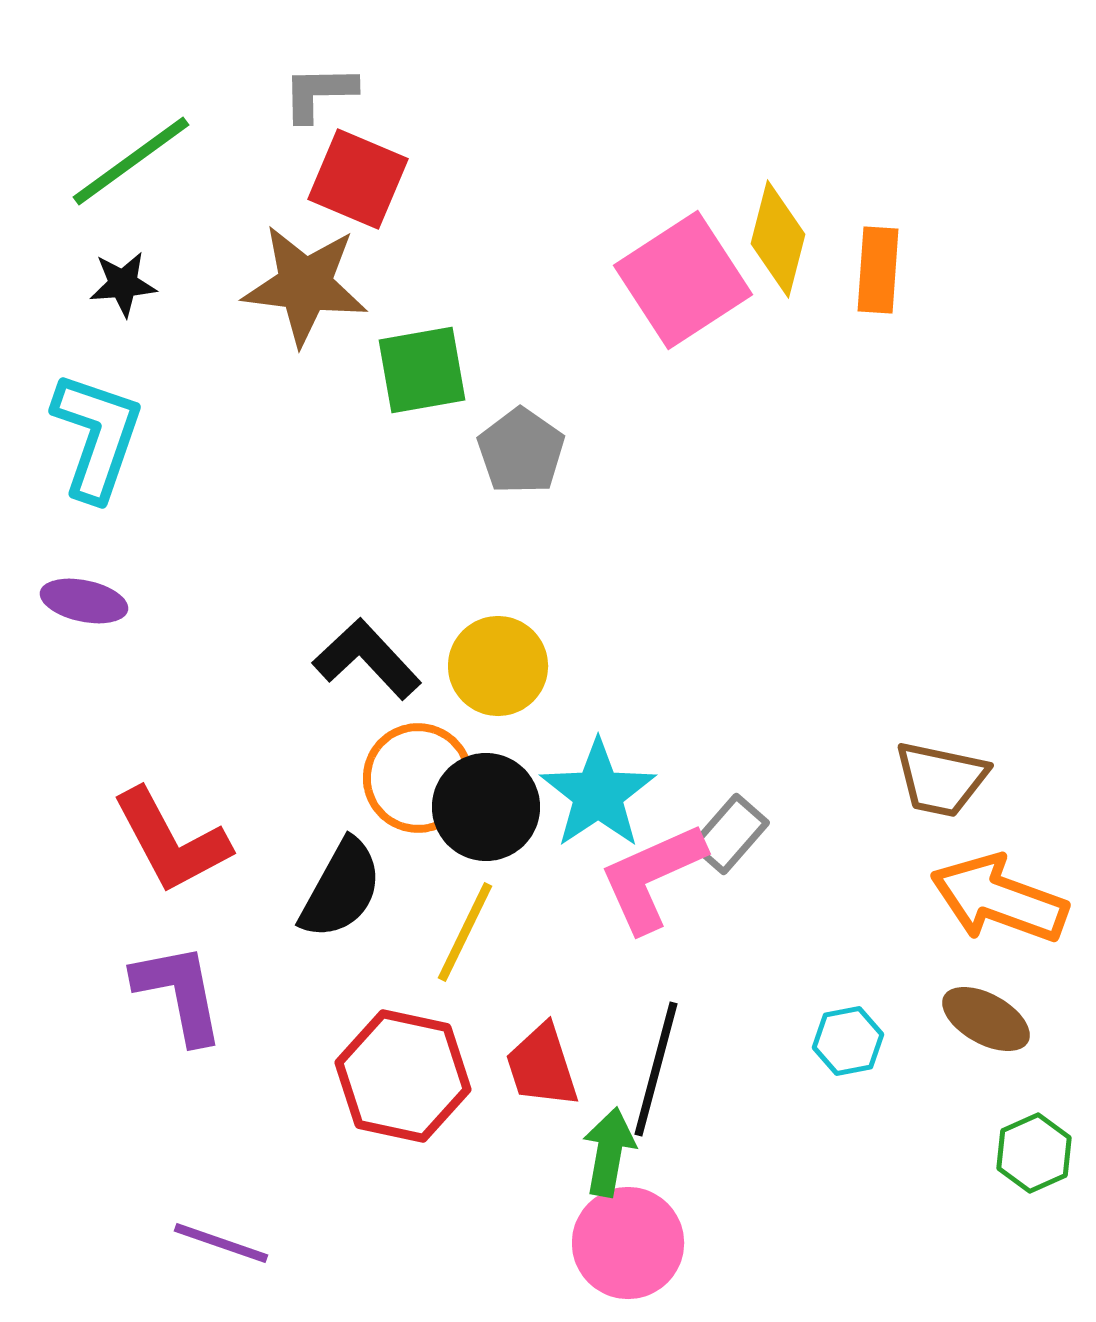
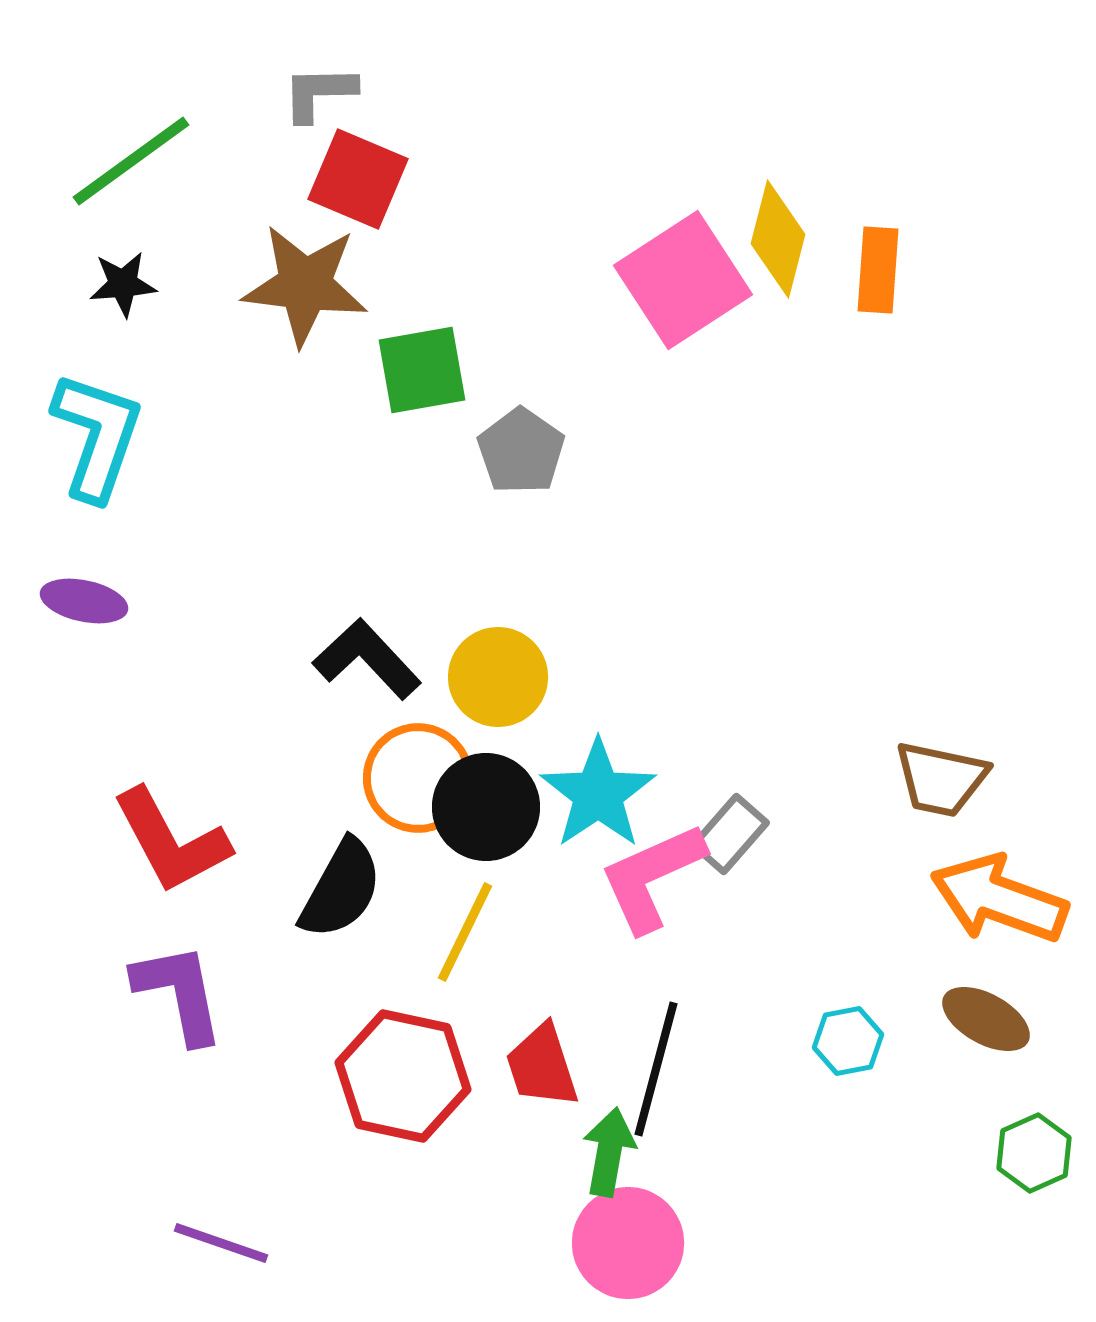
yellow circle: moved 11 px down
